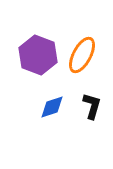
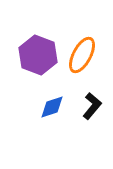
black L-shape: rotated 24 degrees clockwise
